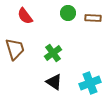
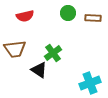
red semicircle: rotated 66 degrees counterclockwise
brown trapezoid: rotated 100 degrees clockwise
black triangle: moved 15 px left, 12 px up
